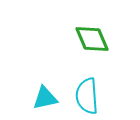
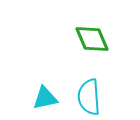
cyan semicircle: moved 2 px right, 1 px down
